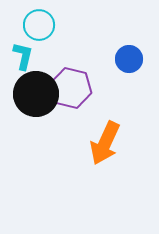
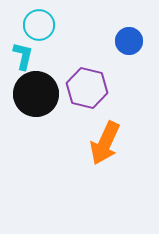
blue circle: moved 18 px up
purple hexagon: moved 16 px right
